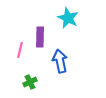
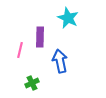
green cross: moved 2 px right, 1 px down
